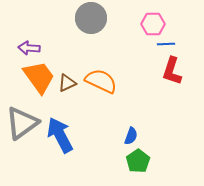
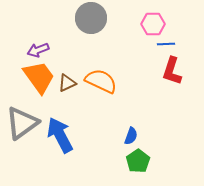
purple arrow: moved 9 px right, 2 px down; rotated 25 degrees counterclockwise
